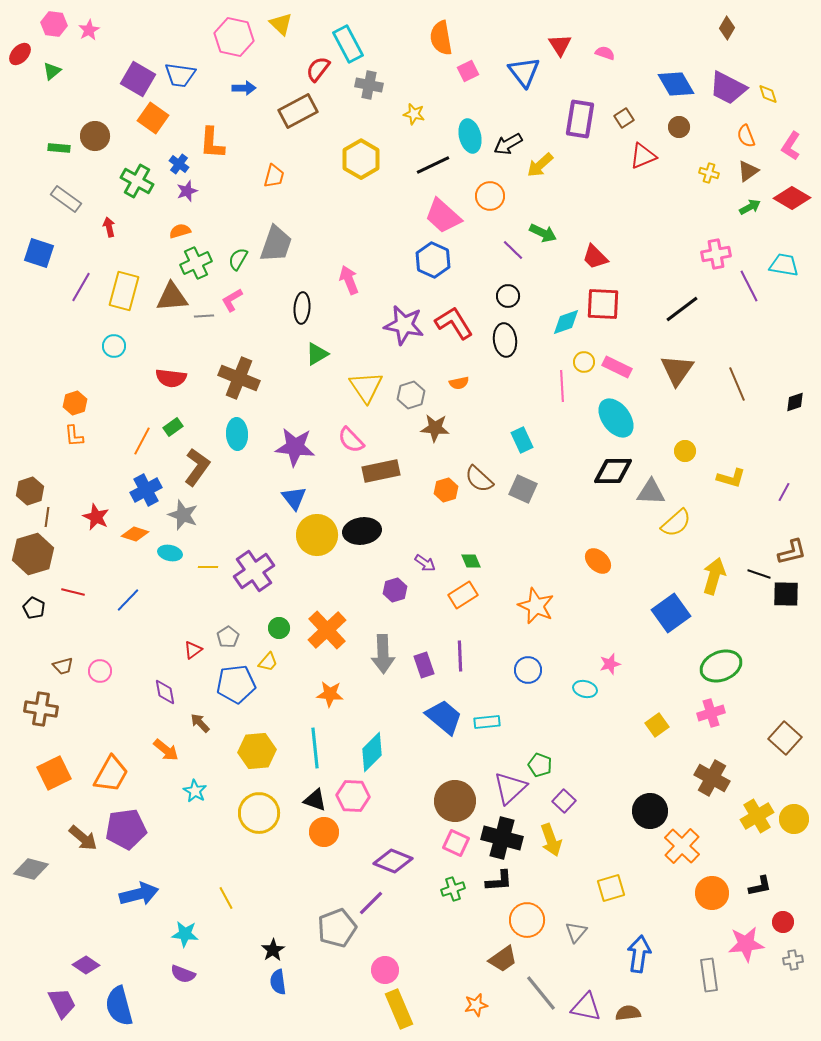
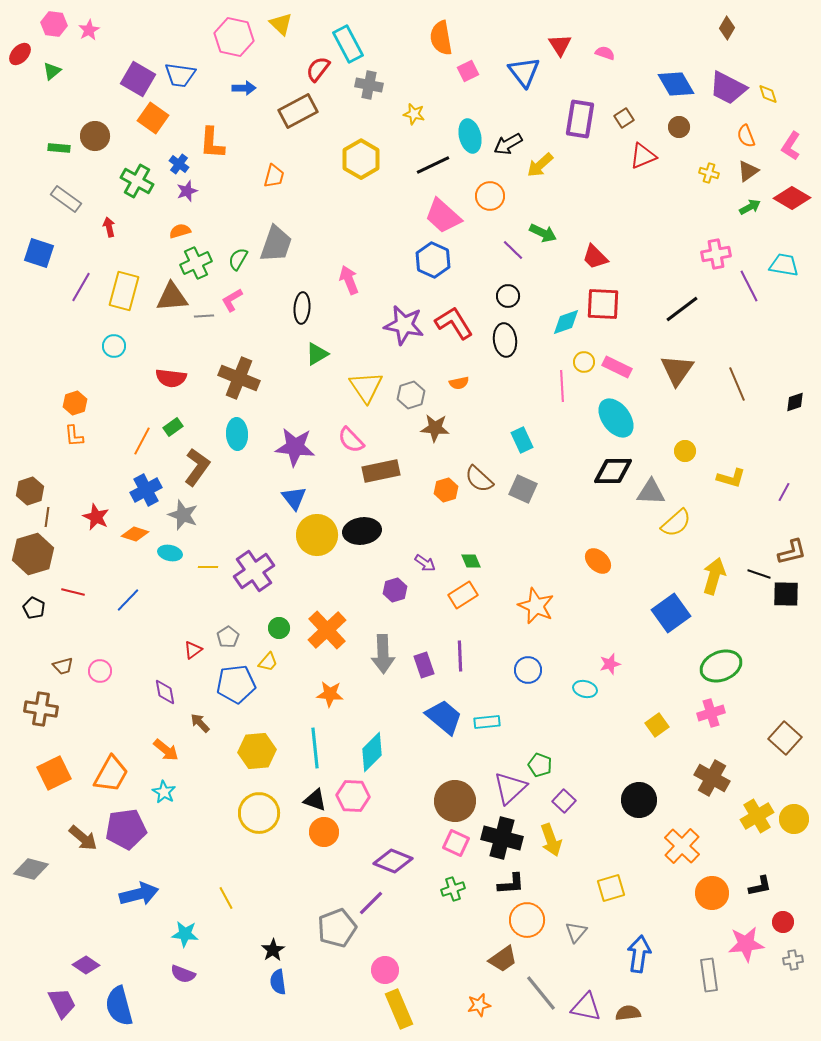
cyan star at (195, 791): moved 31 px left, 1 px down
black circle at (650, 811): moved 11 px left, 11 px up
black L-shape at (499, 881): moved 12 px right, 3 px down
orange star at (476, 1005): moved 3 px right
